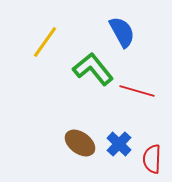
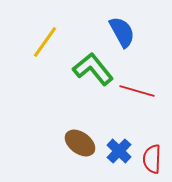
blue cross: moved 7 px down
